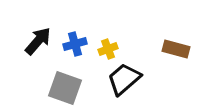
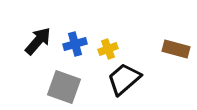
gray square: moved 1 px left, 1 px up
